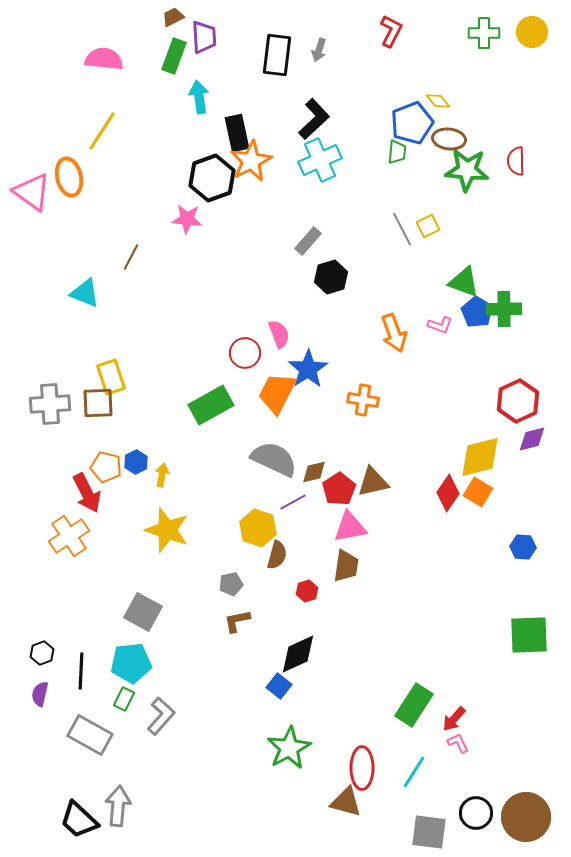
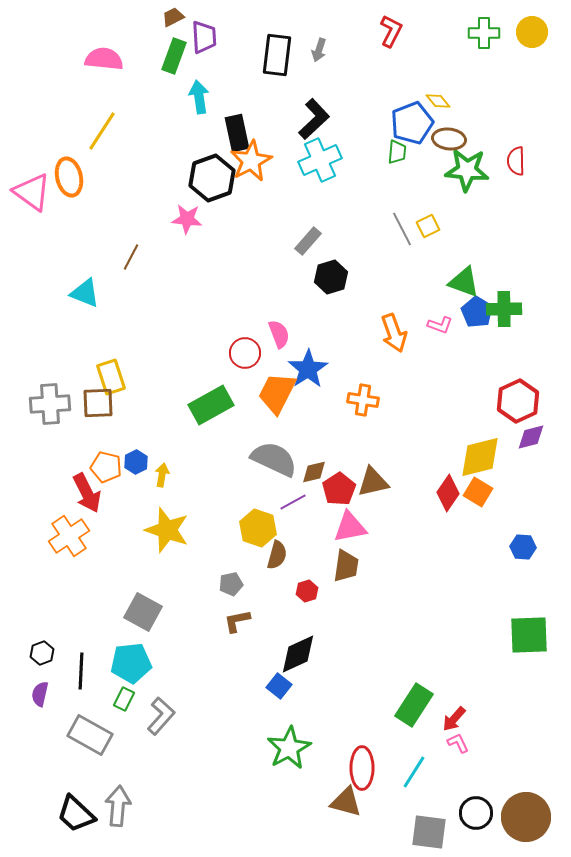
purple diamond at (532, 439): moved 1 px left, 2 px up
black trapezoid at (79, 820): moved 3 px left, 6 px up
